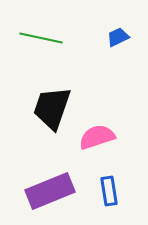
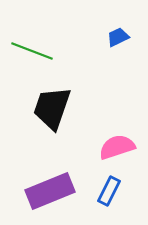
green line: moved 9 px left, 13 px down; rotated 9 degrees clockwise
pink semicircle: moved 20 px right, 10 px down
blue rectangle: rotated 36 degrees clockwise
